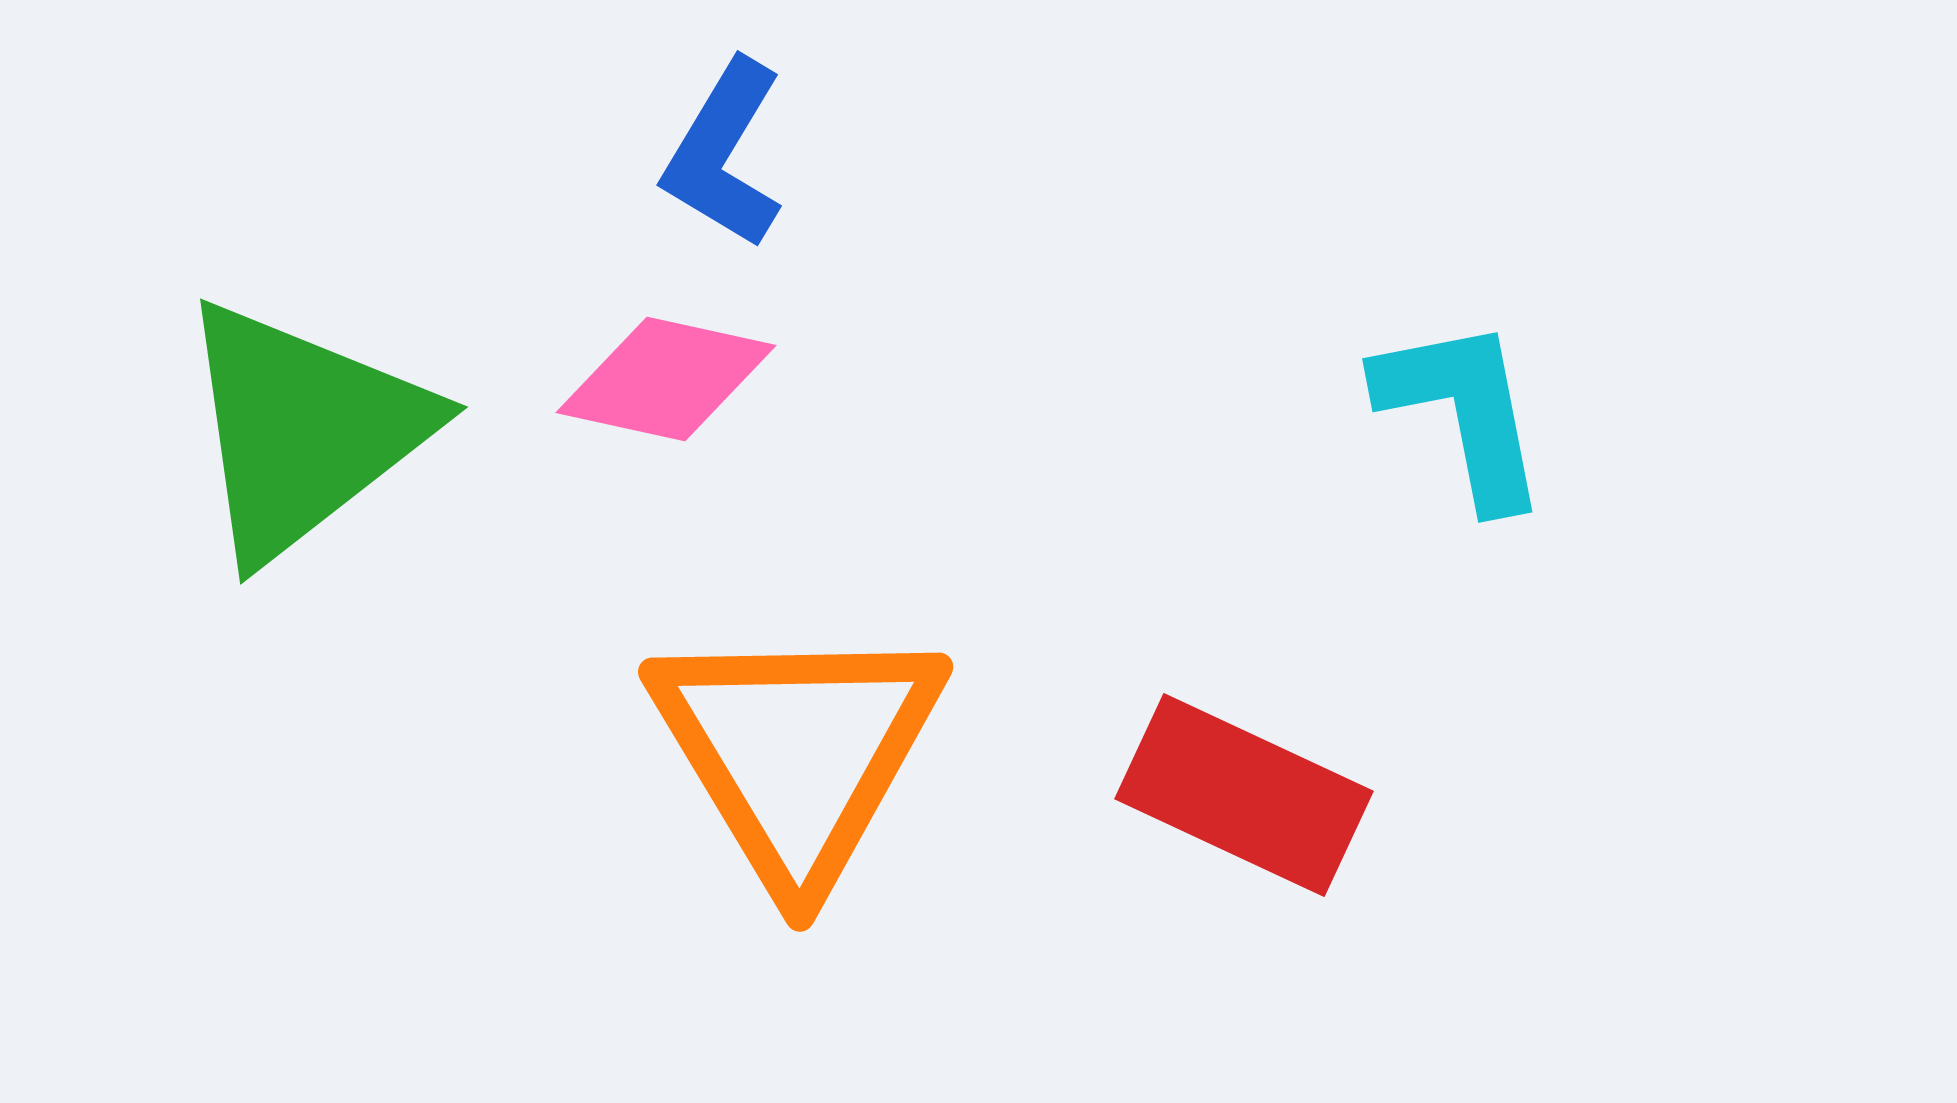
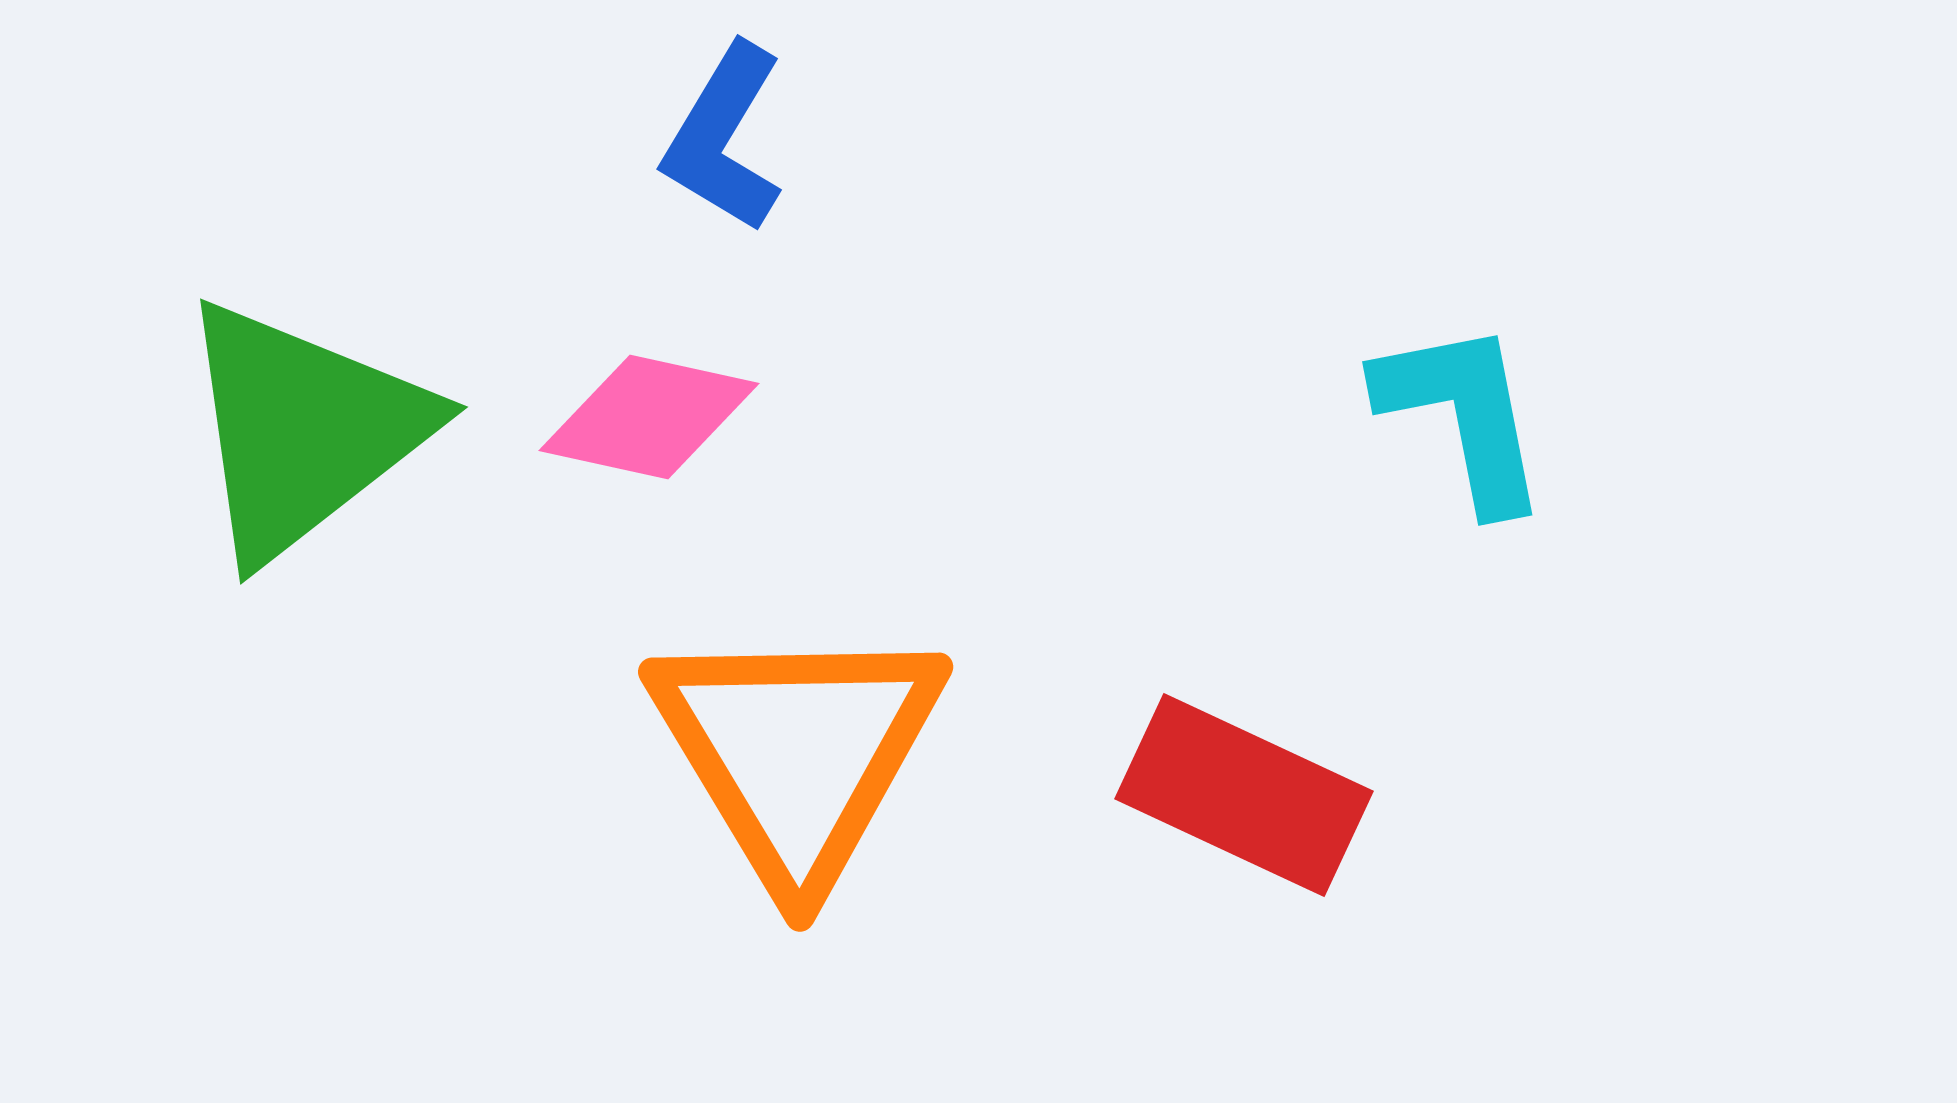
blue L-shape: moved 16 px up
pink diamond: moved 17 px left, 38 px down
cyan L-shape: moved 3 px down
